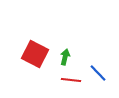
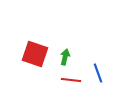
red square: rotated 8 degrees counterclockwise
blue line: rotated 24 degrees clockwise
